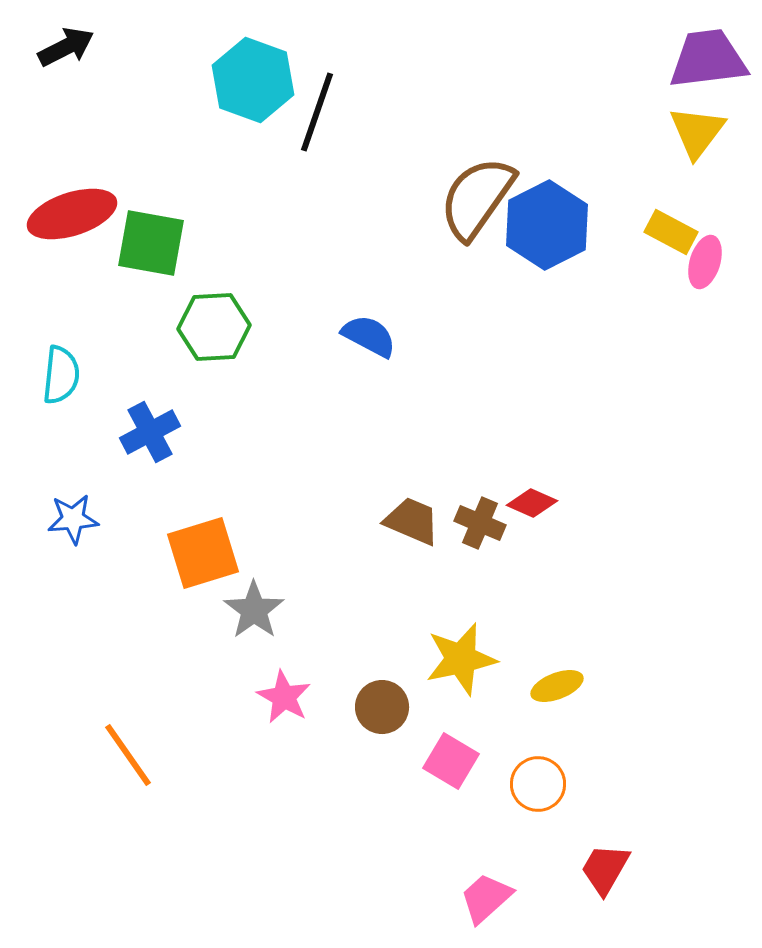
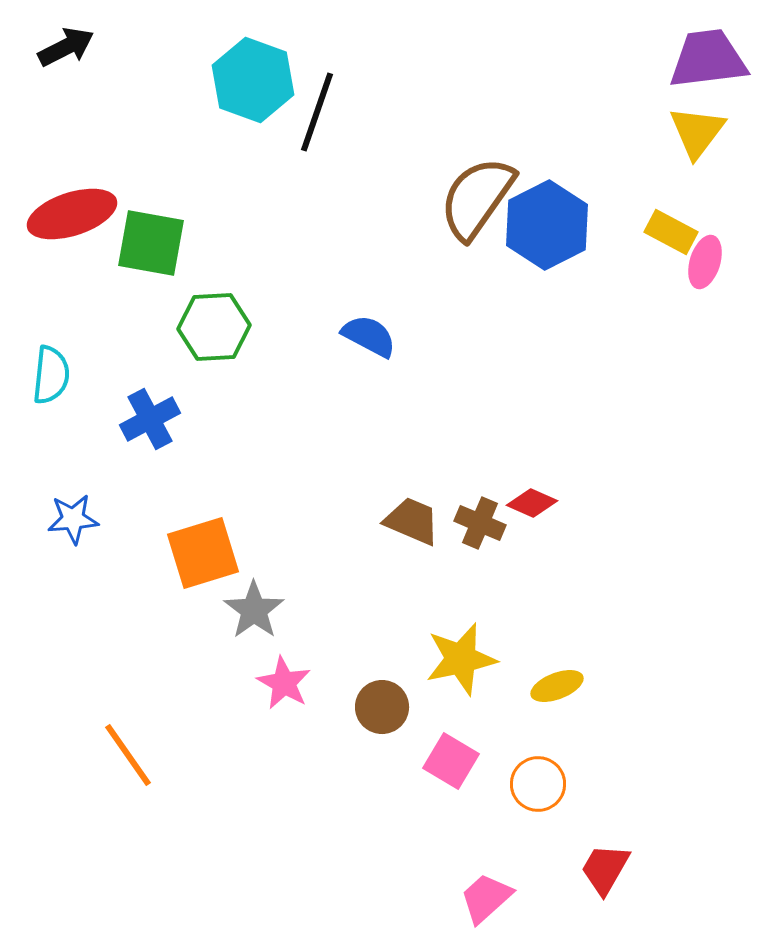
cyan semicircle: moved 10 px left
blue cross: moved 13 px up
pink star: moved 14 px up
